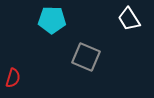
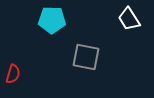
gray square: rotated 12 degrees counterclockwise
red semicircle: moved 4 px up
